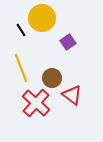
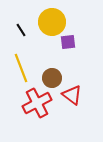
yellow circle: moved 10 px right, 4 px down
purple square: rotated 28 degrees clockwise
red cross: moved 1 px right; rotated 20 degrees clockwise
